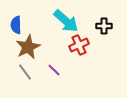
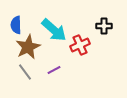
cyan arrow: moved 12 px left, 9 px down
red cross: moved 1 px right
purple line: rotated 72 degrees counterclockwise
